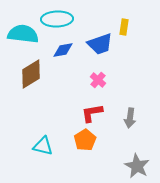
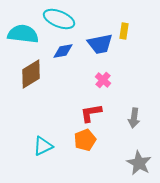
cyan ellipse: moved 2 px right; rotated 24 degrees clockwise
yellow rectangle: moved 4 px down
blue trapezoid: rotated 8 degrees clockwise
blue diamond: moved 1 px down
pink cross: moved 5 px right
red L-shape: moved 1 px left
gray arrow: moved 4 px right
orange pentagon: rotated 10 degrees clockwise
cyan triangle: rotated 40 degrees counterclockwise
gray star: moved 2 px right, 3 px up
